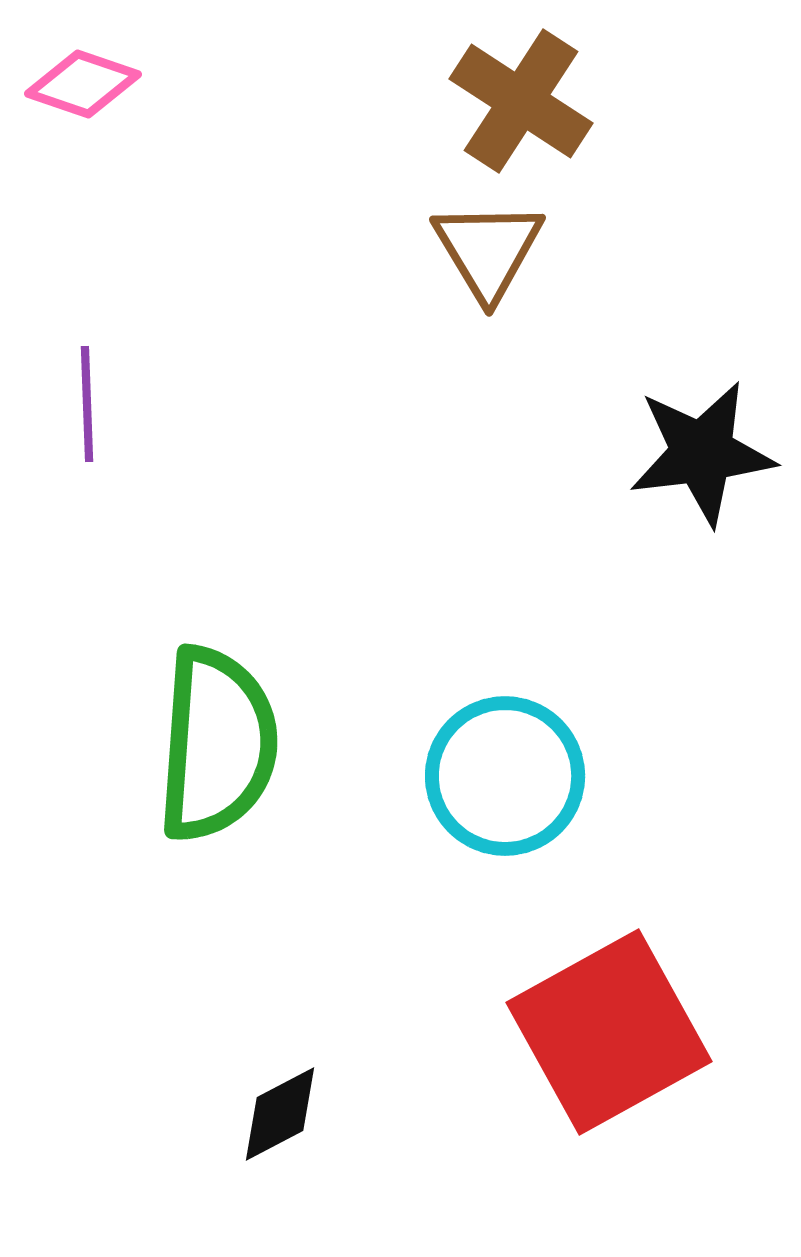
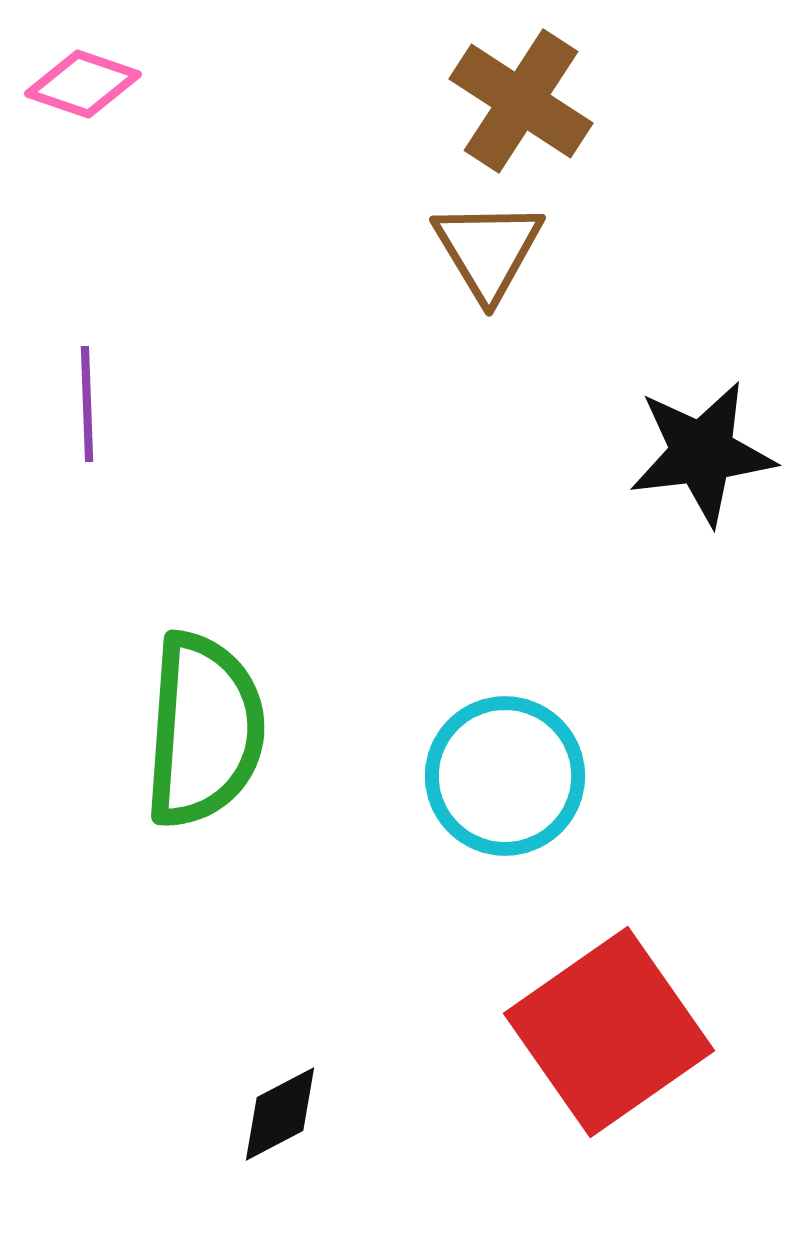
green semicircle: moved 13 px left, 14 px up
red square: rotated 6 degrees counterclockwise
